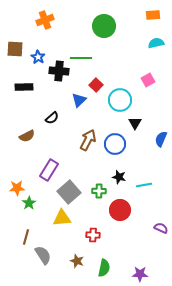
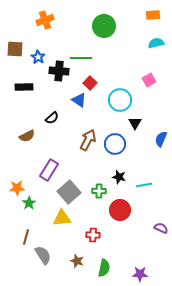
pink square: moved 1 px right
red square: moved 6 px left, 2 px up
blue triangle: rotated 42 degrees counterclockwise
